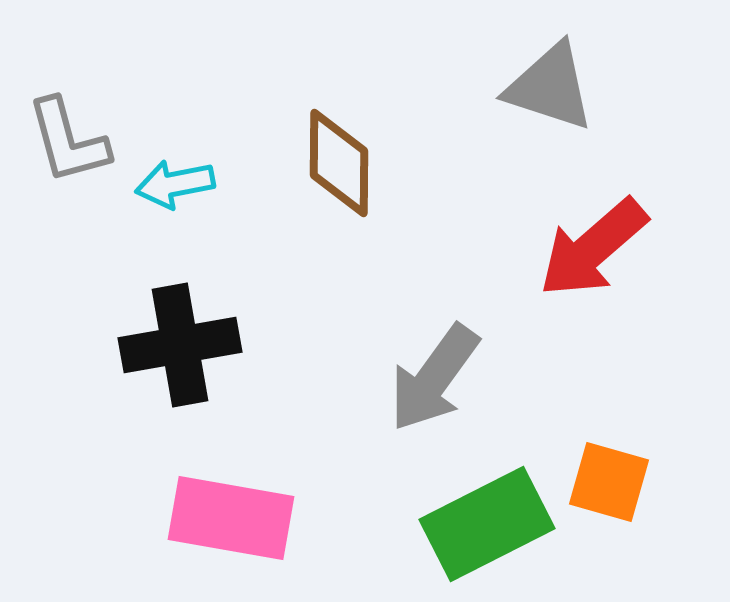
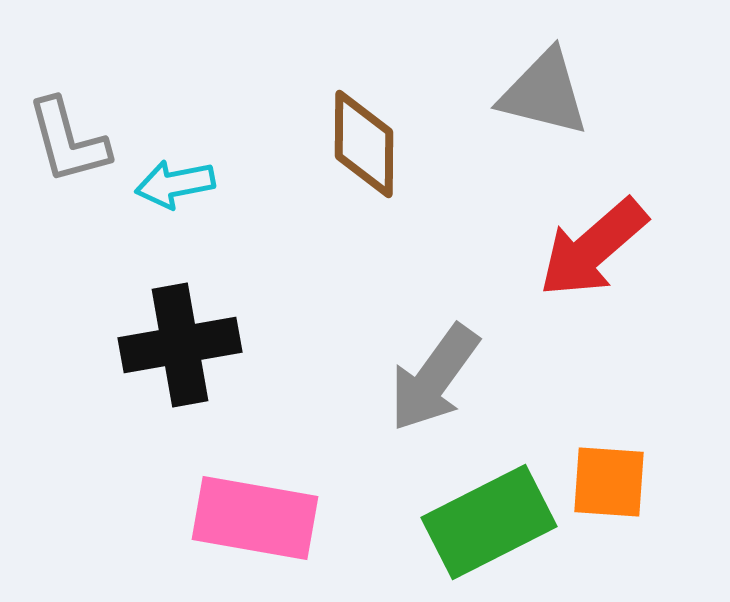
gray triangle: moved 6 px left, 6 px down; rotated 4 degrees counterclockwise
brown diamond: moved 25 px right, 19 px up
orange square: rotated 12 degrees counterclockwise
pink rectangle: moved 24 px right
green rectangle: moved 2 px right, 2 px up
